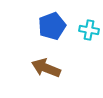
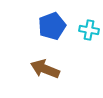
brown arrow: moved 1 px left, 1 px down
